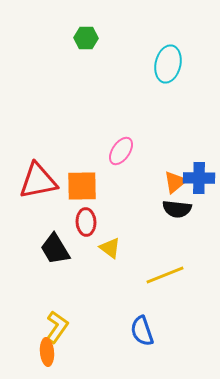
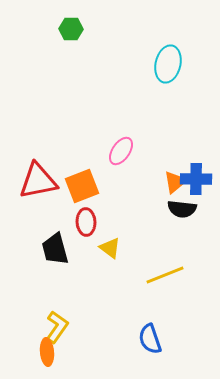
green hexagon: moved 15 px left, 9 px up
blue cross: moved 3 px left, 1 px down
orange square: rotated 20 degrees counterclockwise
black semicircle: moved 5 px right
black trapezoid: rotated 16 degrees clockwise
blue semicircle: moved 8 px right, 8 px down
